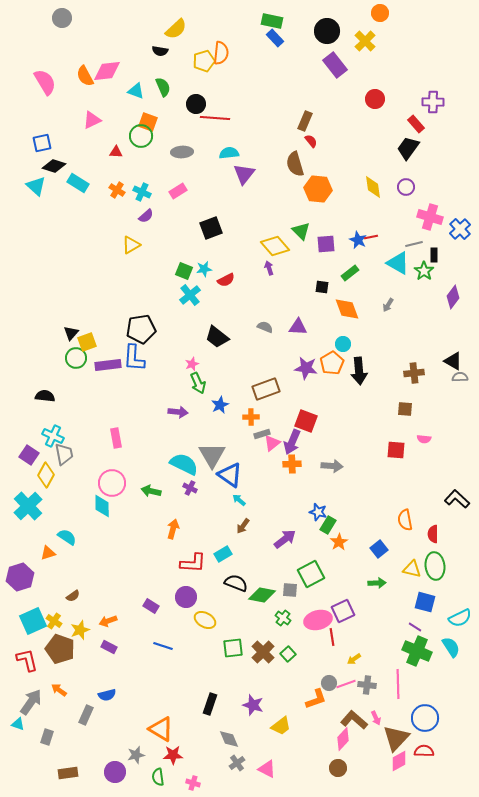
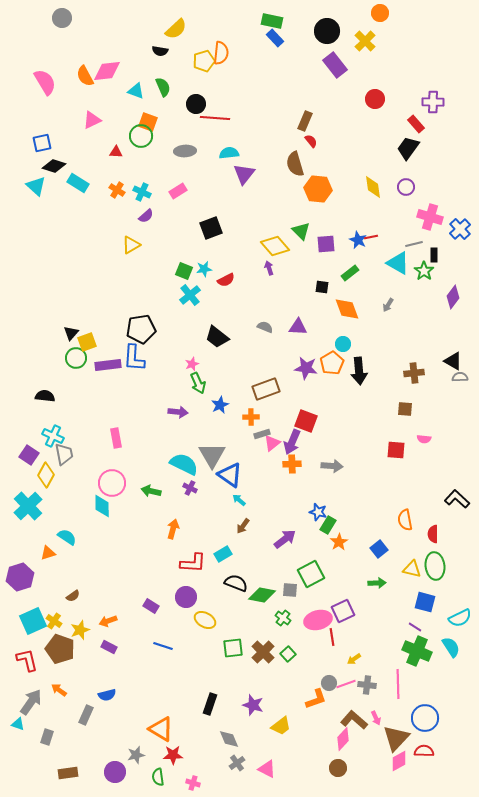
gray ellipse at (182, 152): moved 3 px right, 1 px up
